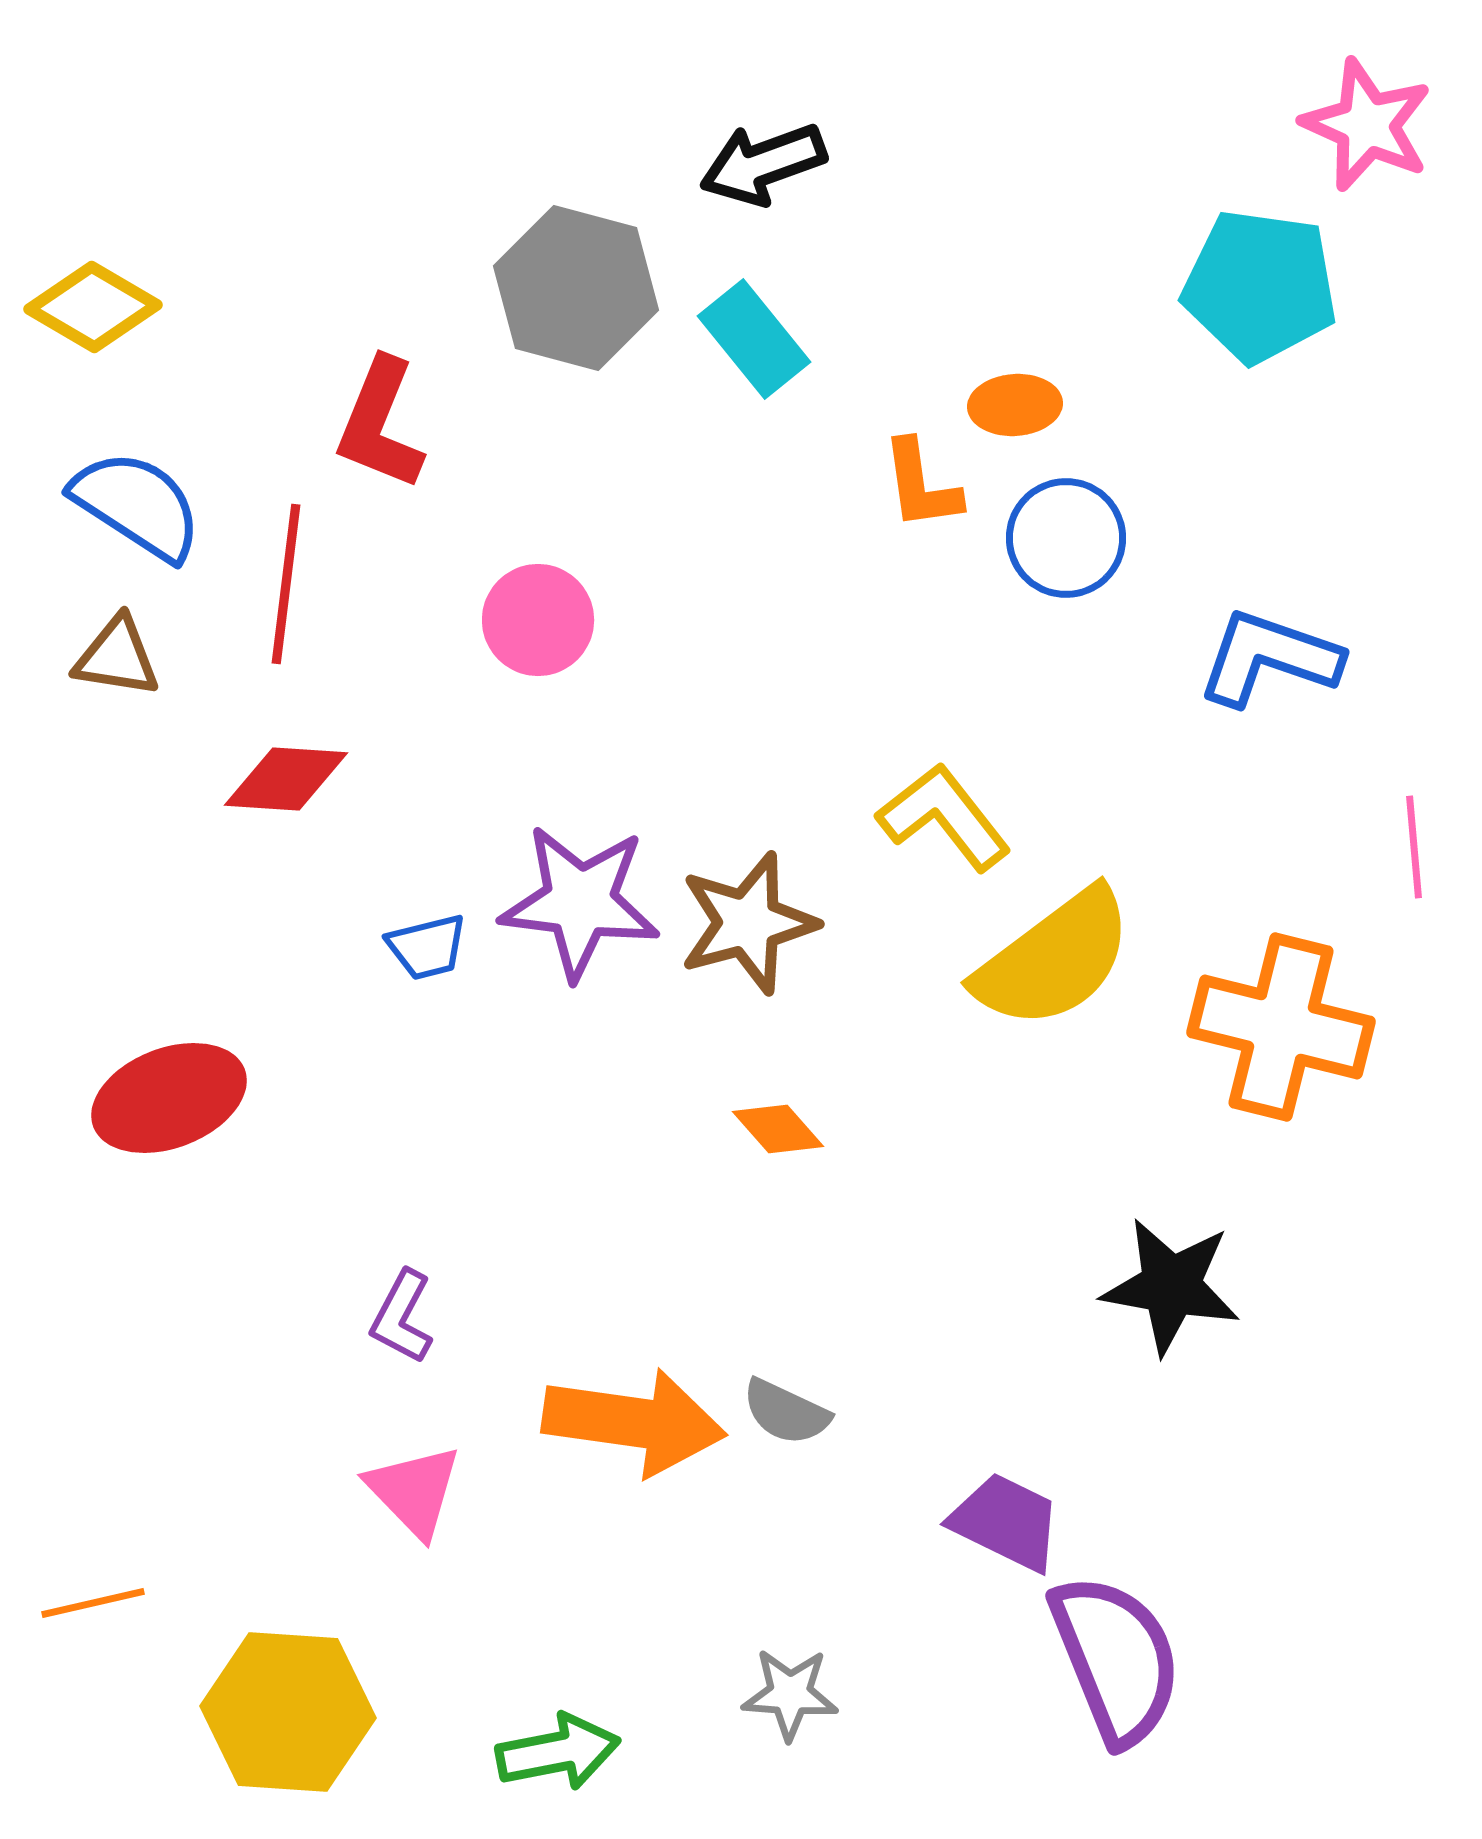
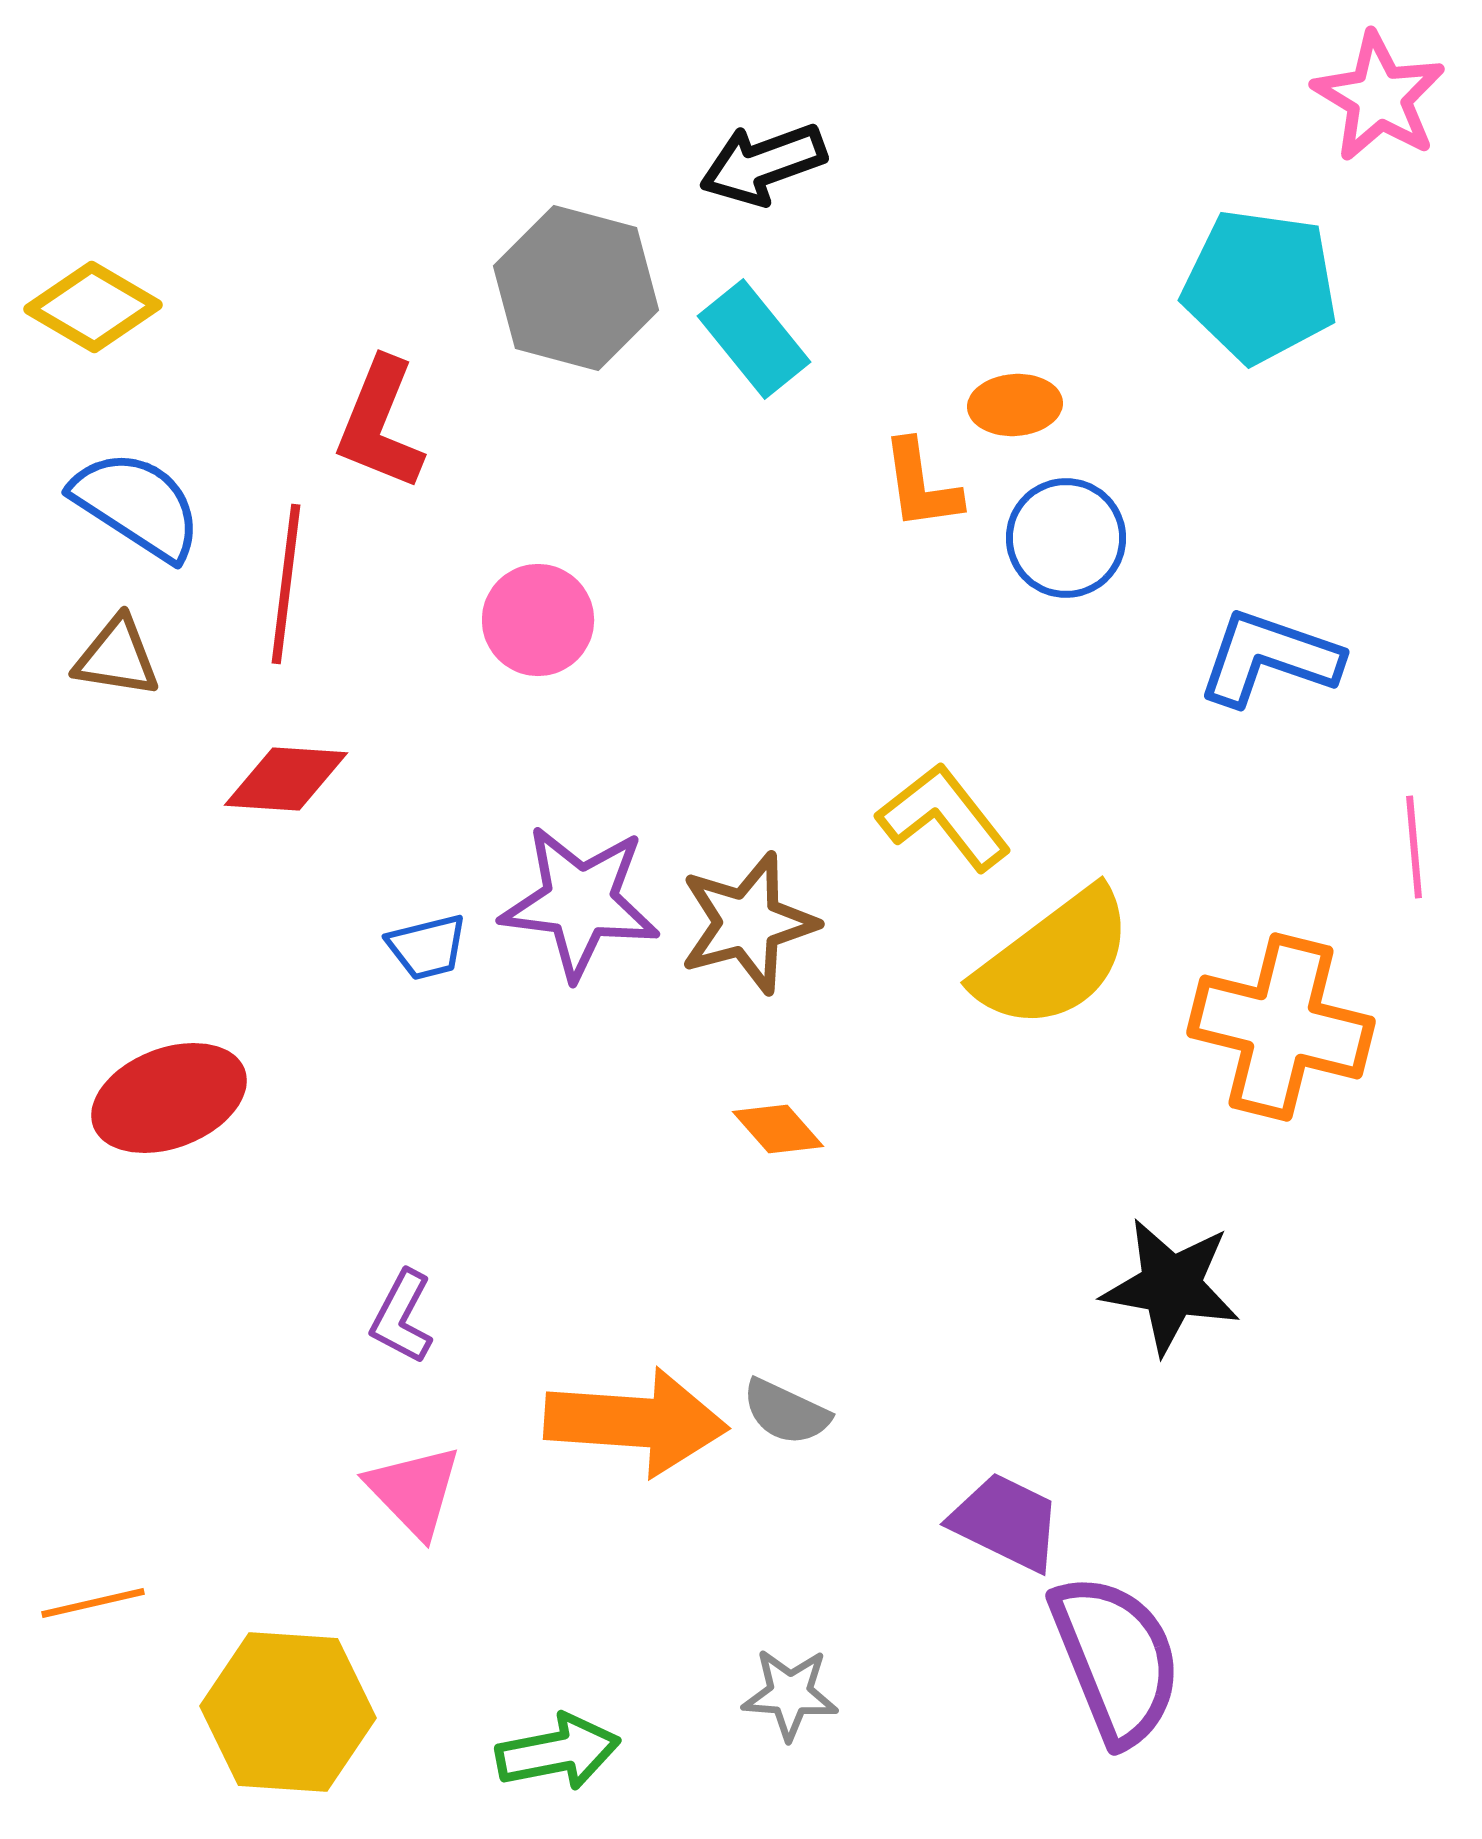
pink star: moved 12 px right, 28 px up; rotated 7 degrees clockwise
orange arrow: moved 2 px right; rotated 4 degrees counterclockwise
